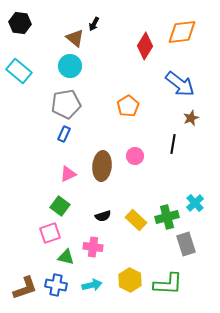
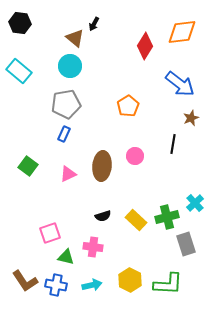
green square: moved 32 px left, 40 px up
brown L-shape: moved 7 px up; rotated 76 degrees clockwise
